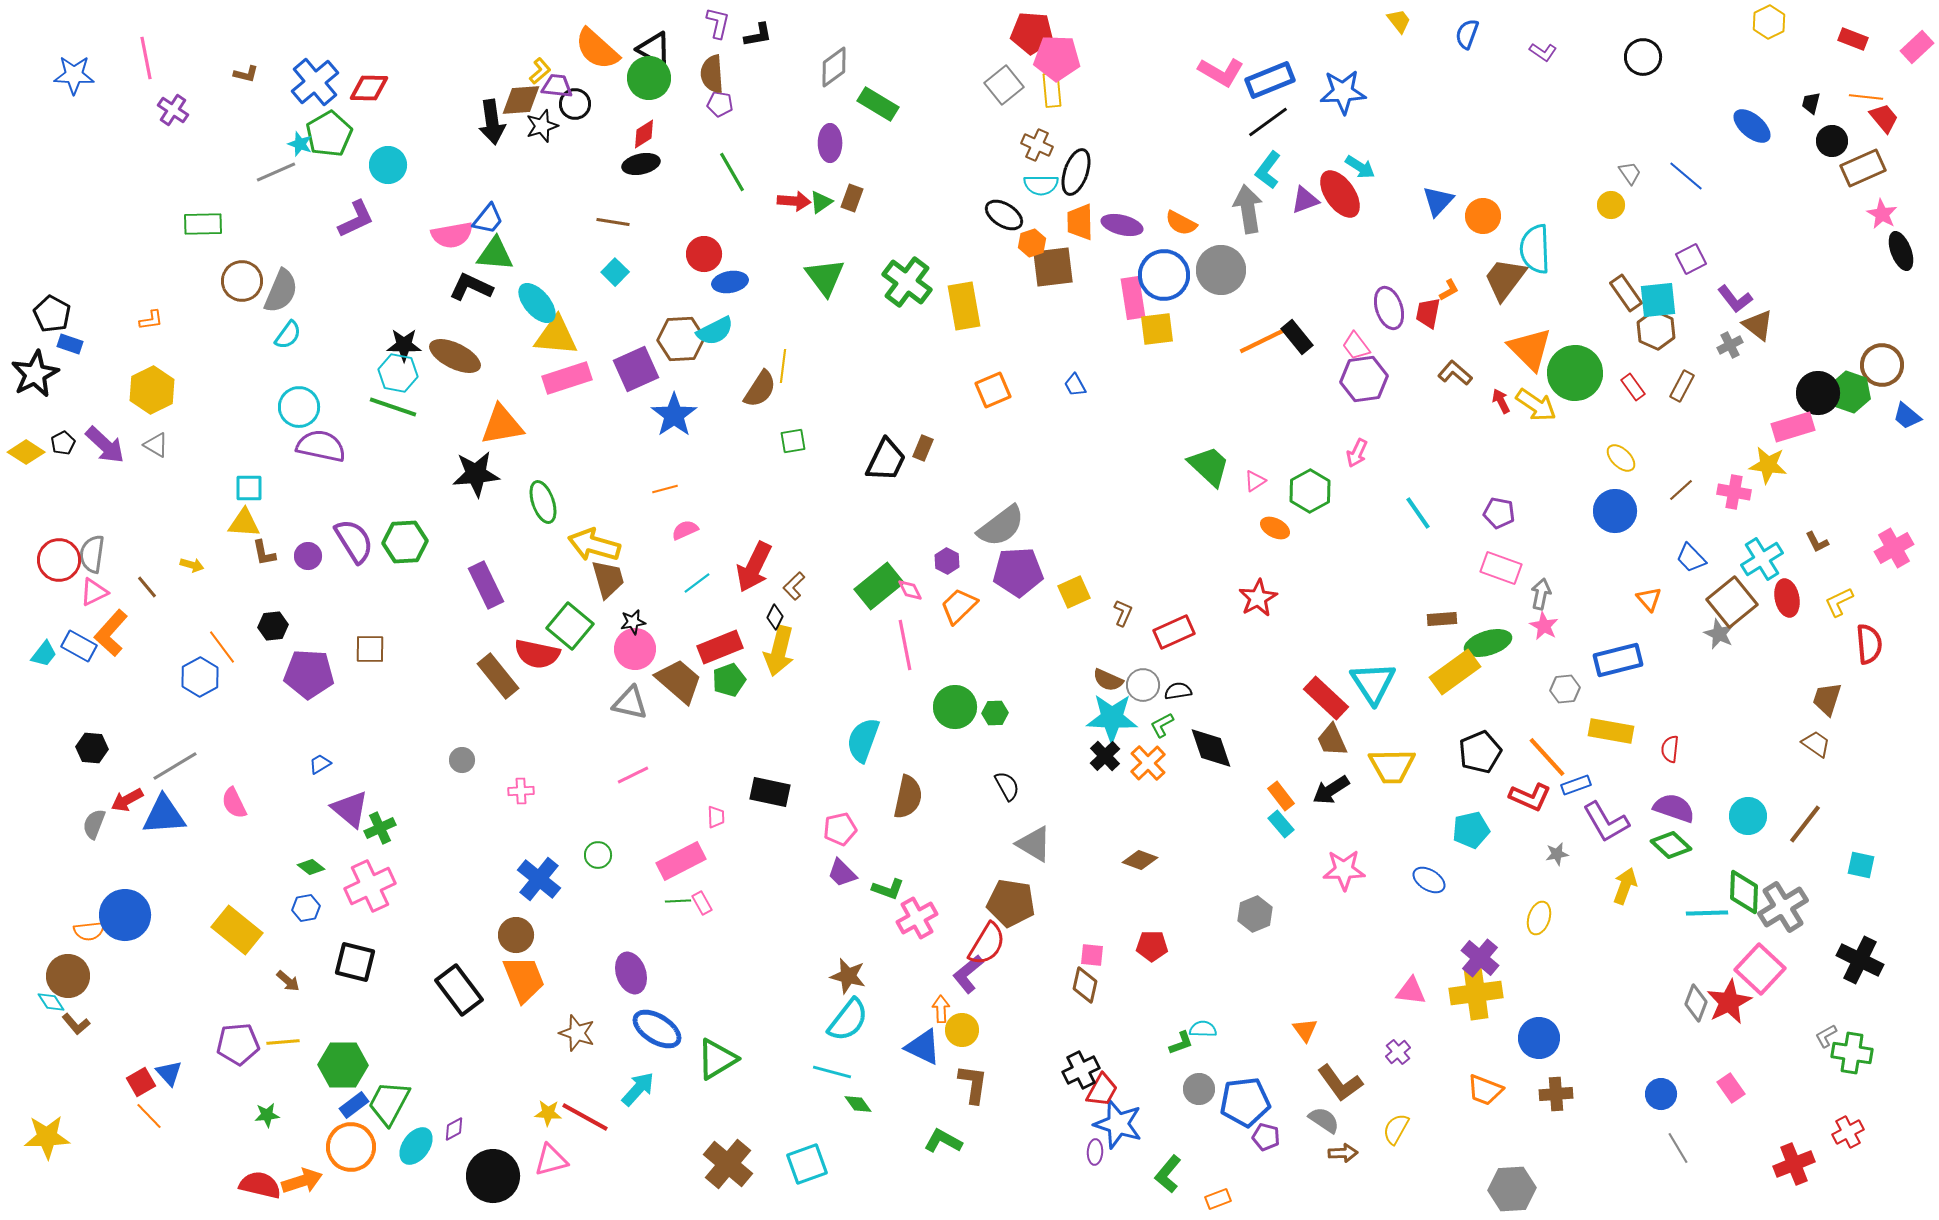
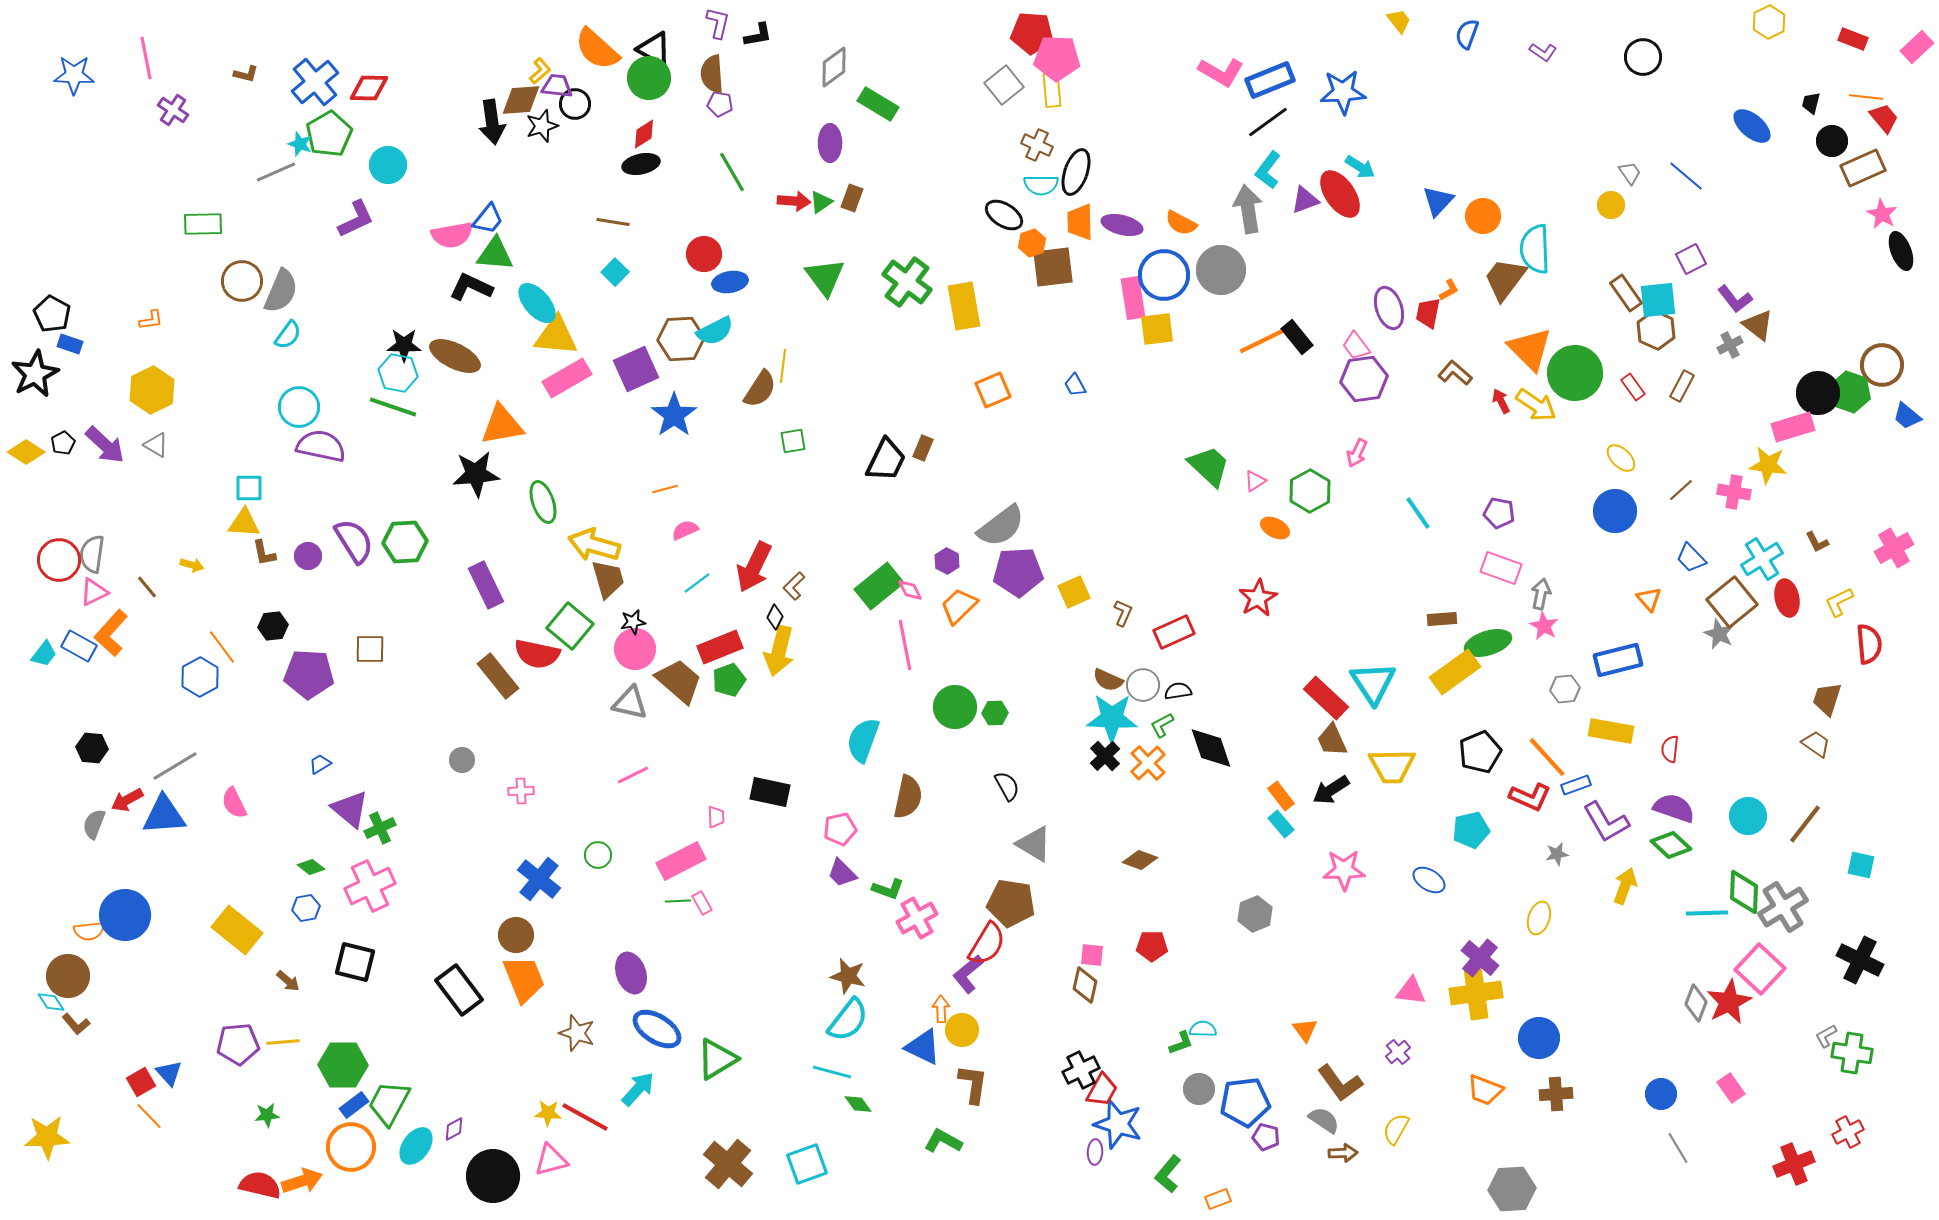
pink rectangle at (567, 378): rotated 12 degrees counterclockwise
